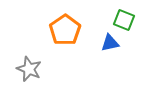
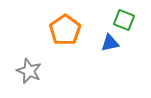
gray star: moved 2 px down
